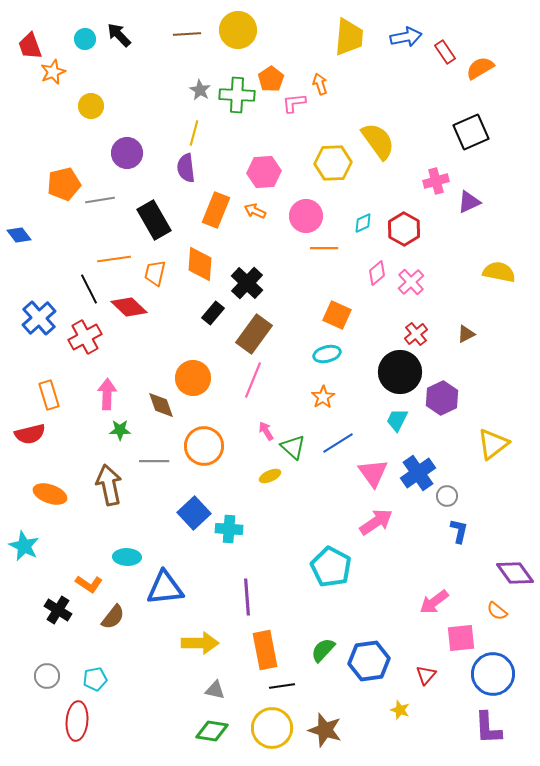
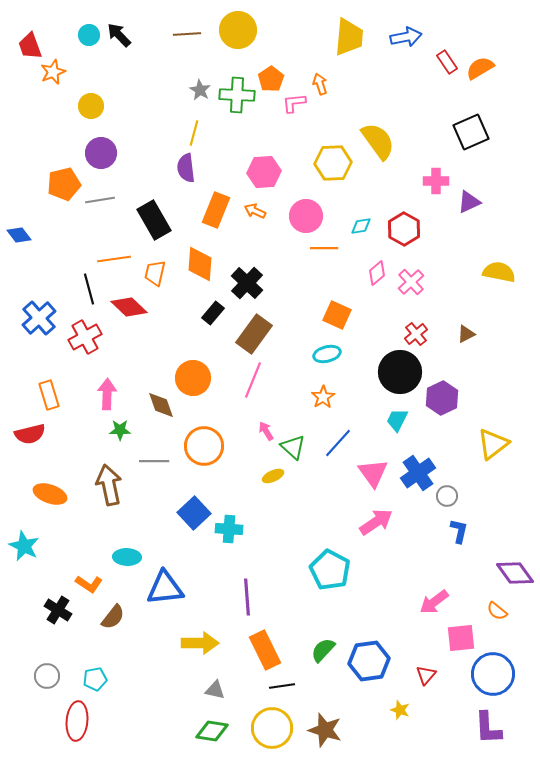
cyan circle at (85, 39): moved 4 px right, 4 px up
red rectangle at (445, 52): moved 2 px right, 10 px down
purple circle at (127, 153): moved 26 px left
pink cross at (436, 181): rotated 15 degrees clockwise
cyan diamond at (363, 223): moved 2 px left, 3 px down; rotated 15 degrees clockwise
black line at (89, 289): rotated 12 degrees clockwise
blue line at (338, 443): rotated 16 degrees counterclockwise
yellow ellipse at (270, 476): moved 3 px right
cyan pentagon at (331, 567): moved 1 px left, 3 px down
orange rectangle at (265, 650): rotated 15 degrees counterclockwise
